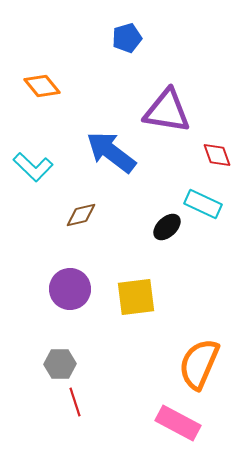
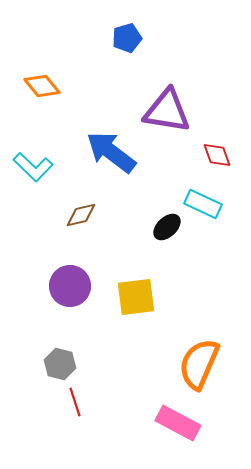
purple circle: moved 3 px up
gray hexagon: rotated 16 degrees clockwise
